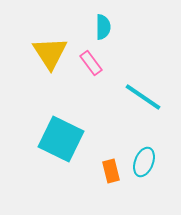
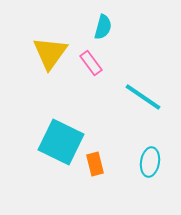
cyan semicircle: rotated 15 degrees clockwise
yellow triangle: rotated 9 degrees clockwise
cyan square: moved 3 px down
cyan ellipse: moved 6 px right; rotated 12 degrees counterclockwise
orange rectangle: moved 16 px left, 7 px up
